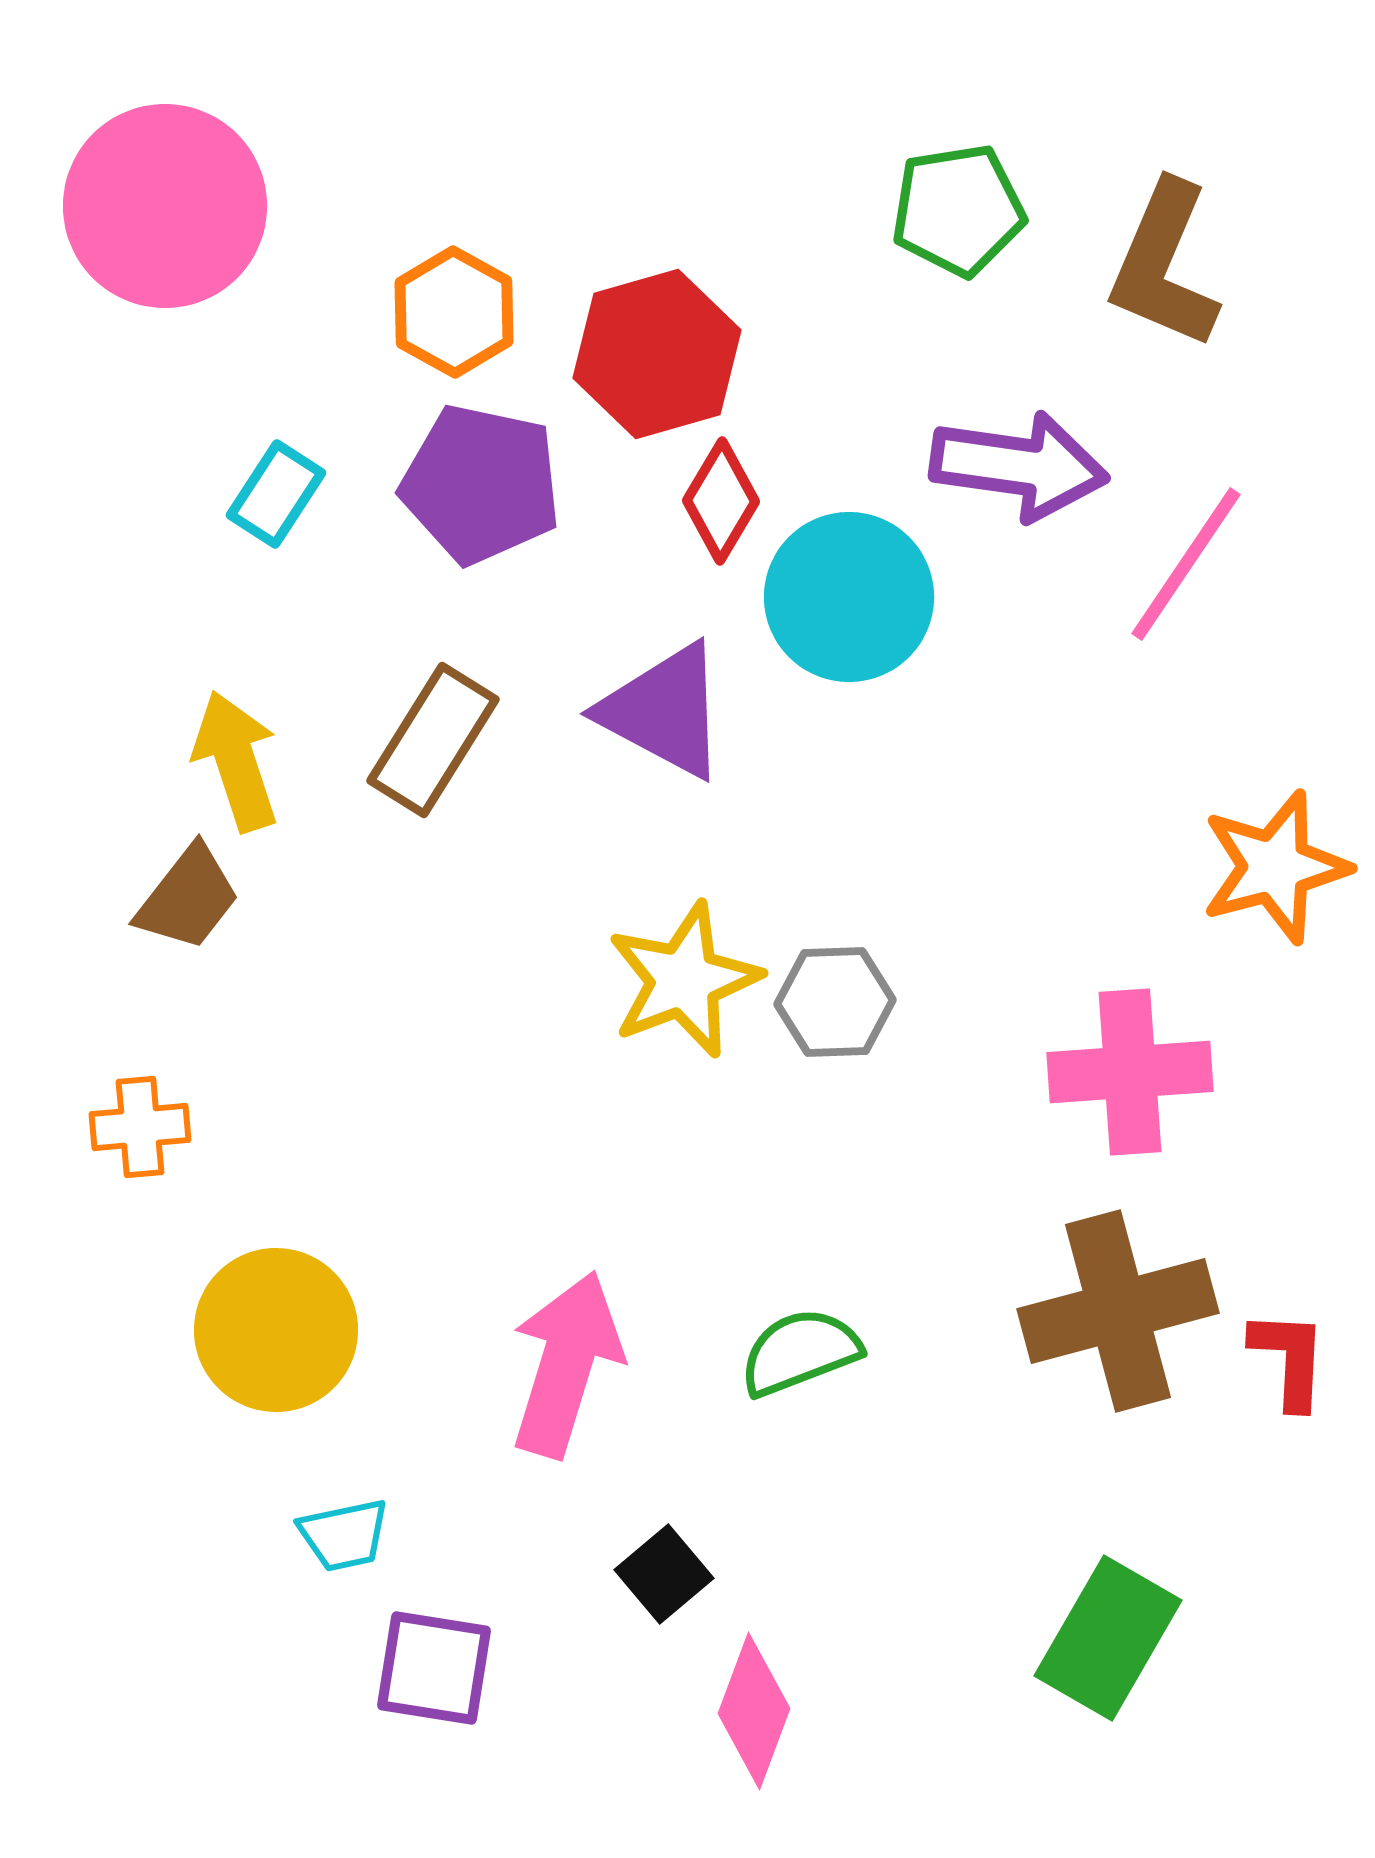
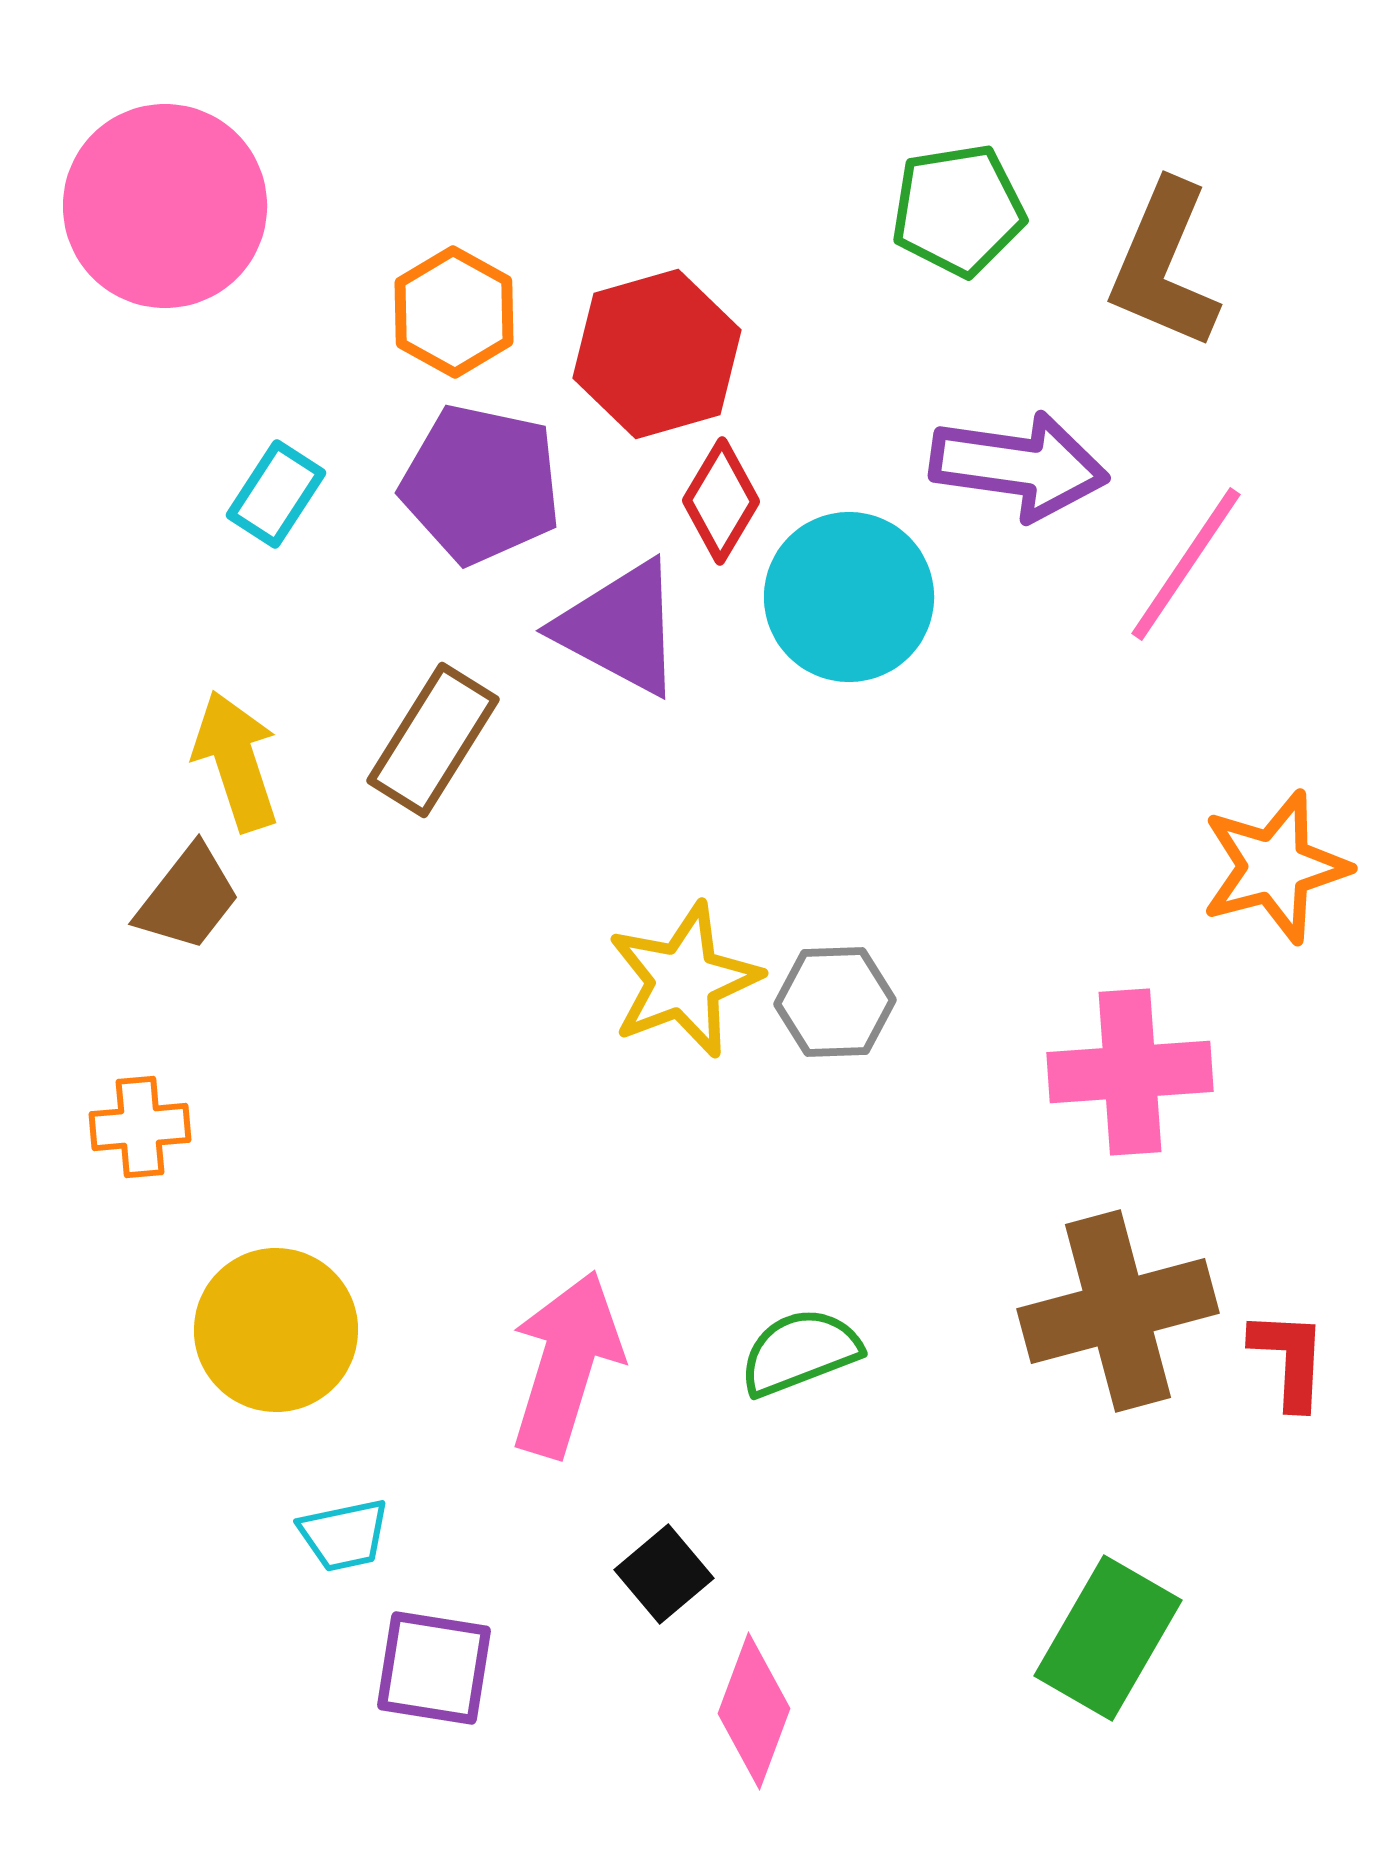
purple triangle: moved 44 px left, 83 px up
